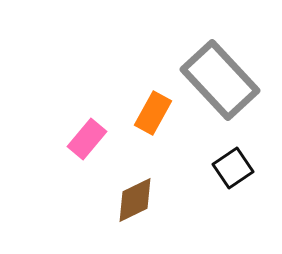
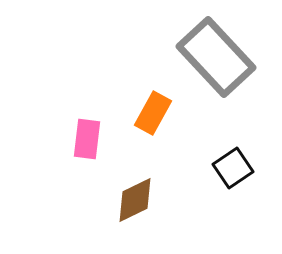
gray rectangle: moved 4 px left, 23 px up
pink rectangle: rotated 33 degrees counterclockwise
